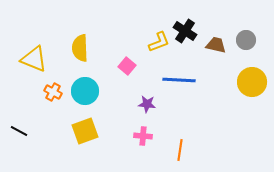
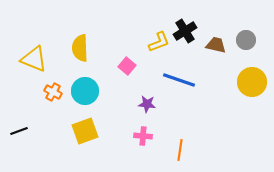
black cross: rotated 25 degrees clockwise
blue line: rotated 16 degrees clockwise
black line: rotated 48 degrees counterclockwise
